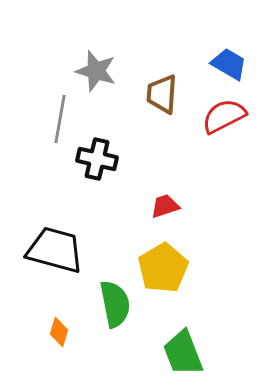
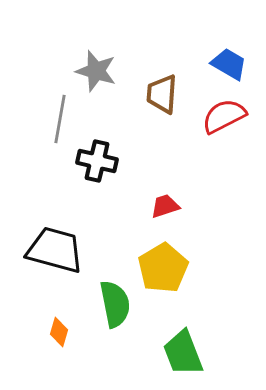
black cross: moved 2 px down
